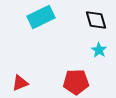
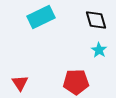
red triangle: rotated 42 degrees counterclockwise
